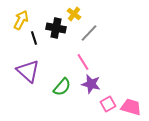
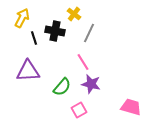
yellow arrow: moved 1 px right, 2 px up
black cross: moved 1 px left, 3 px down
gray line: rotated 18 degrees counterclockwise
purple triangle: rotated 45 degrees counterclockwise
pink square: moved 29 px left, 6 px down
